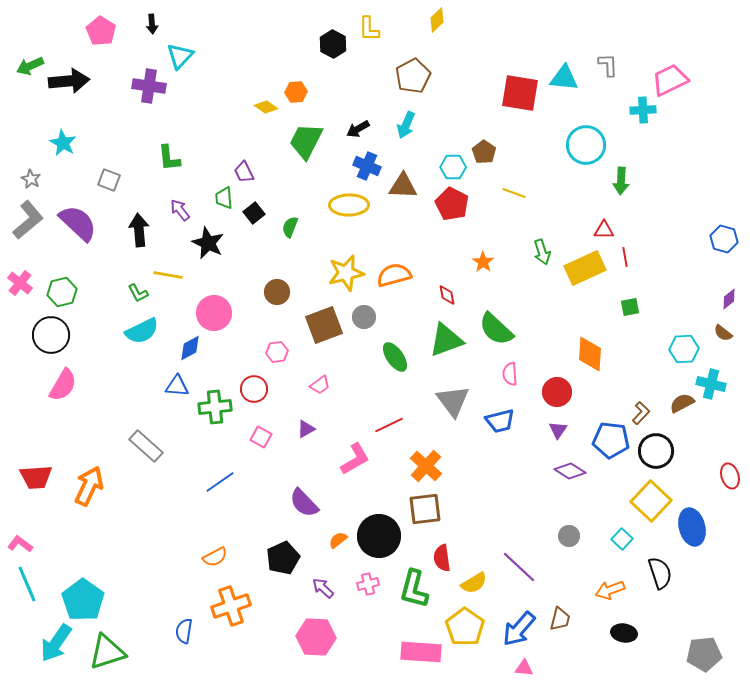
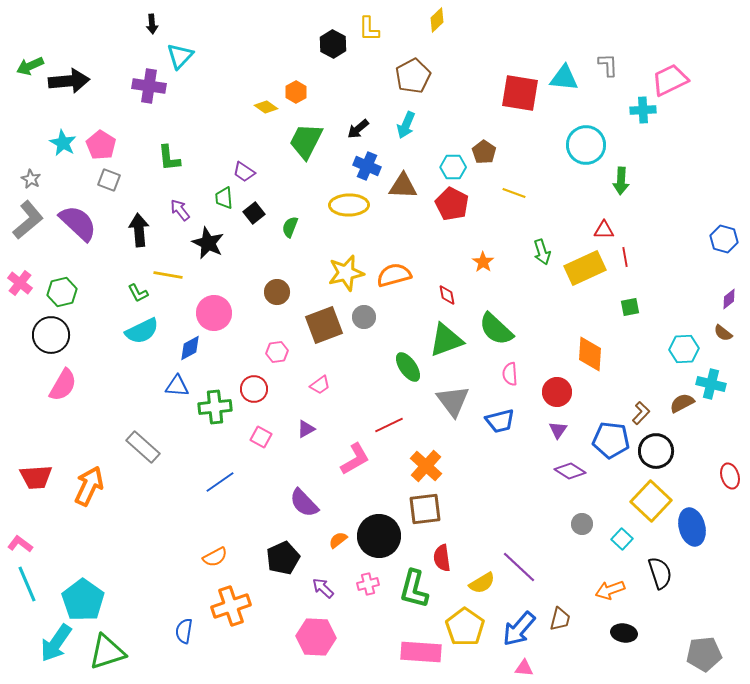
pink pentagon at (101, 31): moved 114 px down
orange hexagon at (296, 92): rotated 25 degrees counterclockwise
black arrow at (358, 129): rotated 10 degrees counterclockwise
purple trapezoid at (244, 172): rotated 30 degrees counterclockwise
green ellipse at (395, 357): moved 13 px right, 10 px down
gray rectangle at (146, 446): moved 3 px left, 1 px down
gray circle at (569, 536): moved 13 px right, 12 px up
yellow semicircle at (474, 583): moved 8 px right
